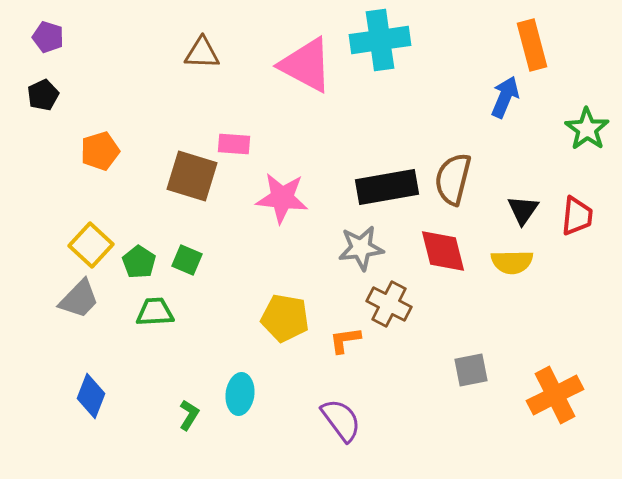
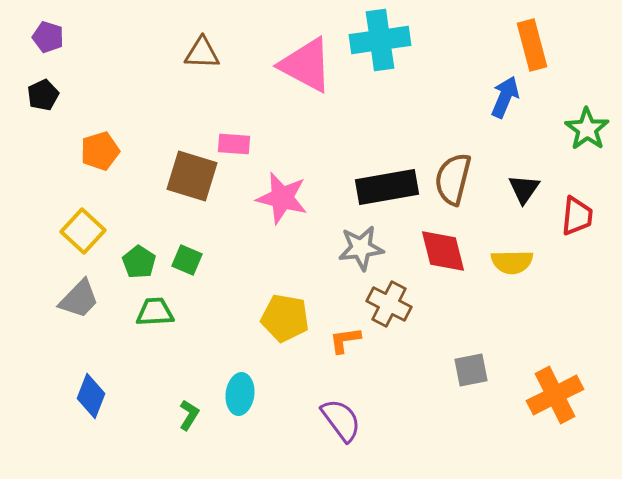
pink star: rotated 8 degrees clockwise
black triangle: moved 1 px right, 21 px up
yellow square: moved 8 px left, 14 px up
